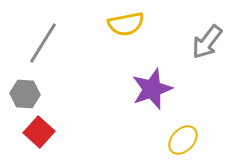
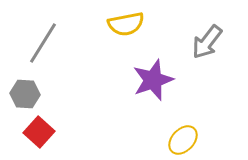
purple star: moved 1 px right, 9 px up
